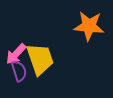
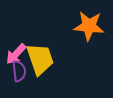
purple semicircle: rotated 10 degrees clockwise
